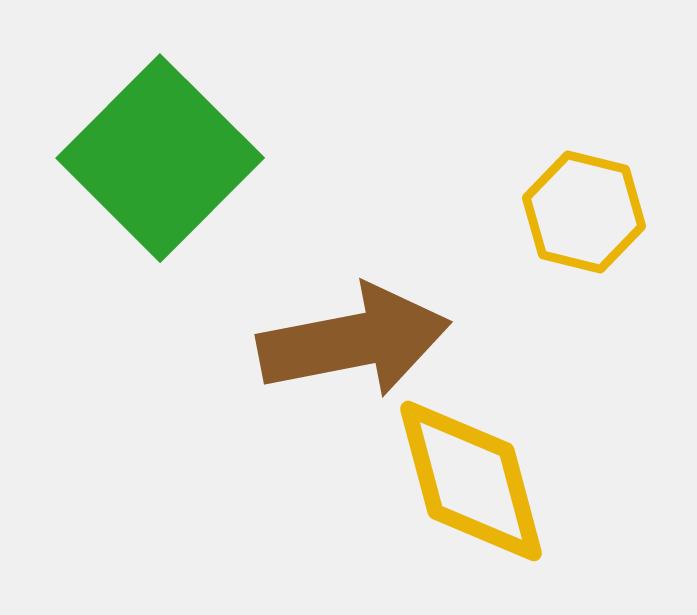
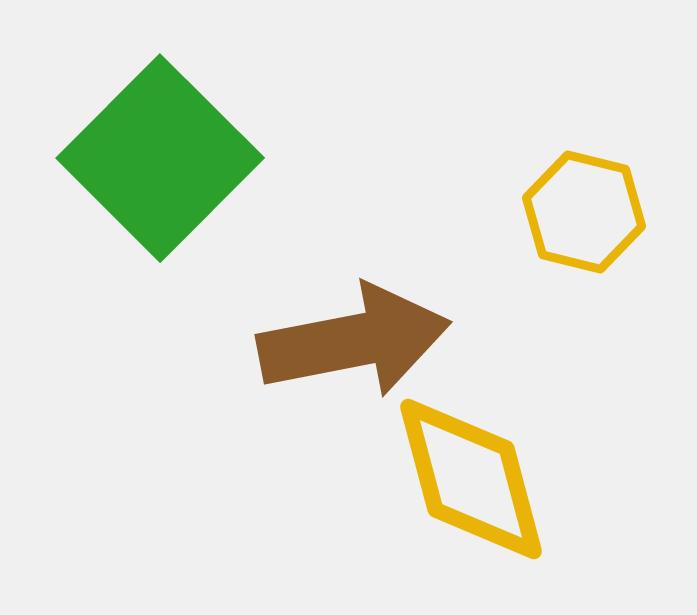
yellow diamond: moved 2 px up
